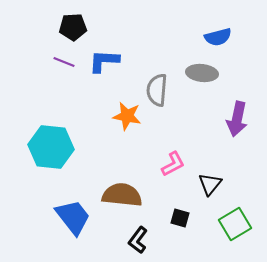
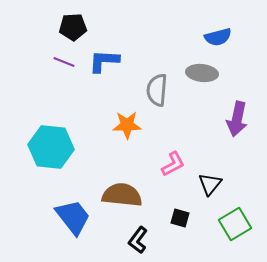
orange star: moved 9 px down; rotated 12 degrees counterclockwise
